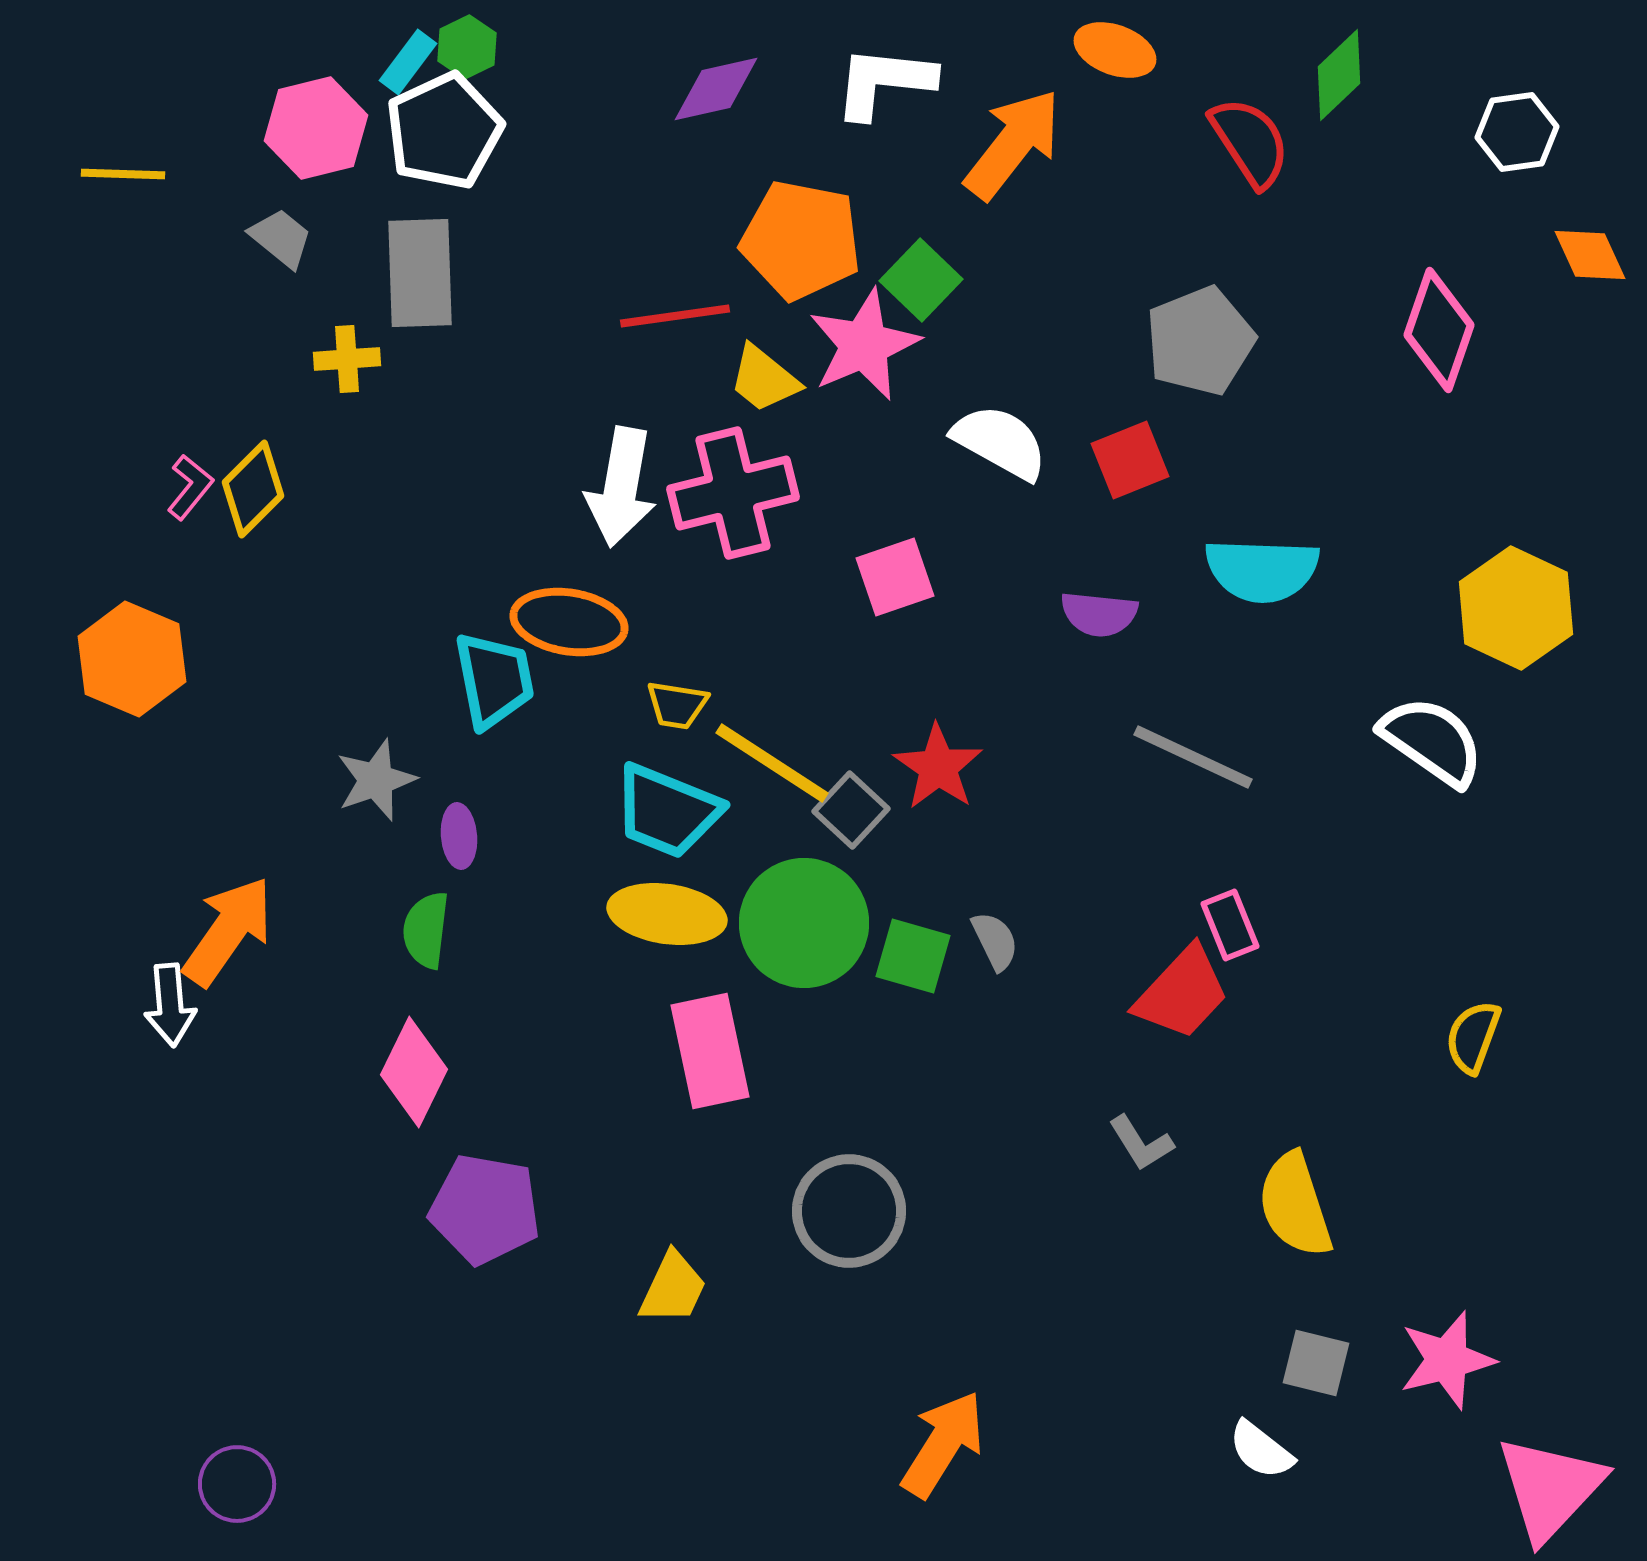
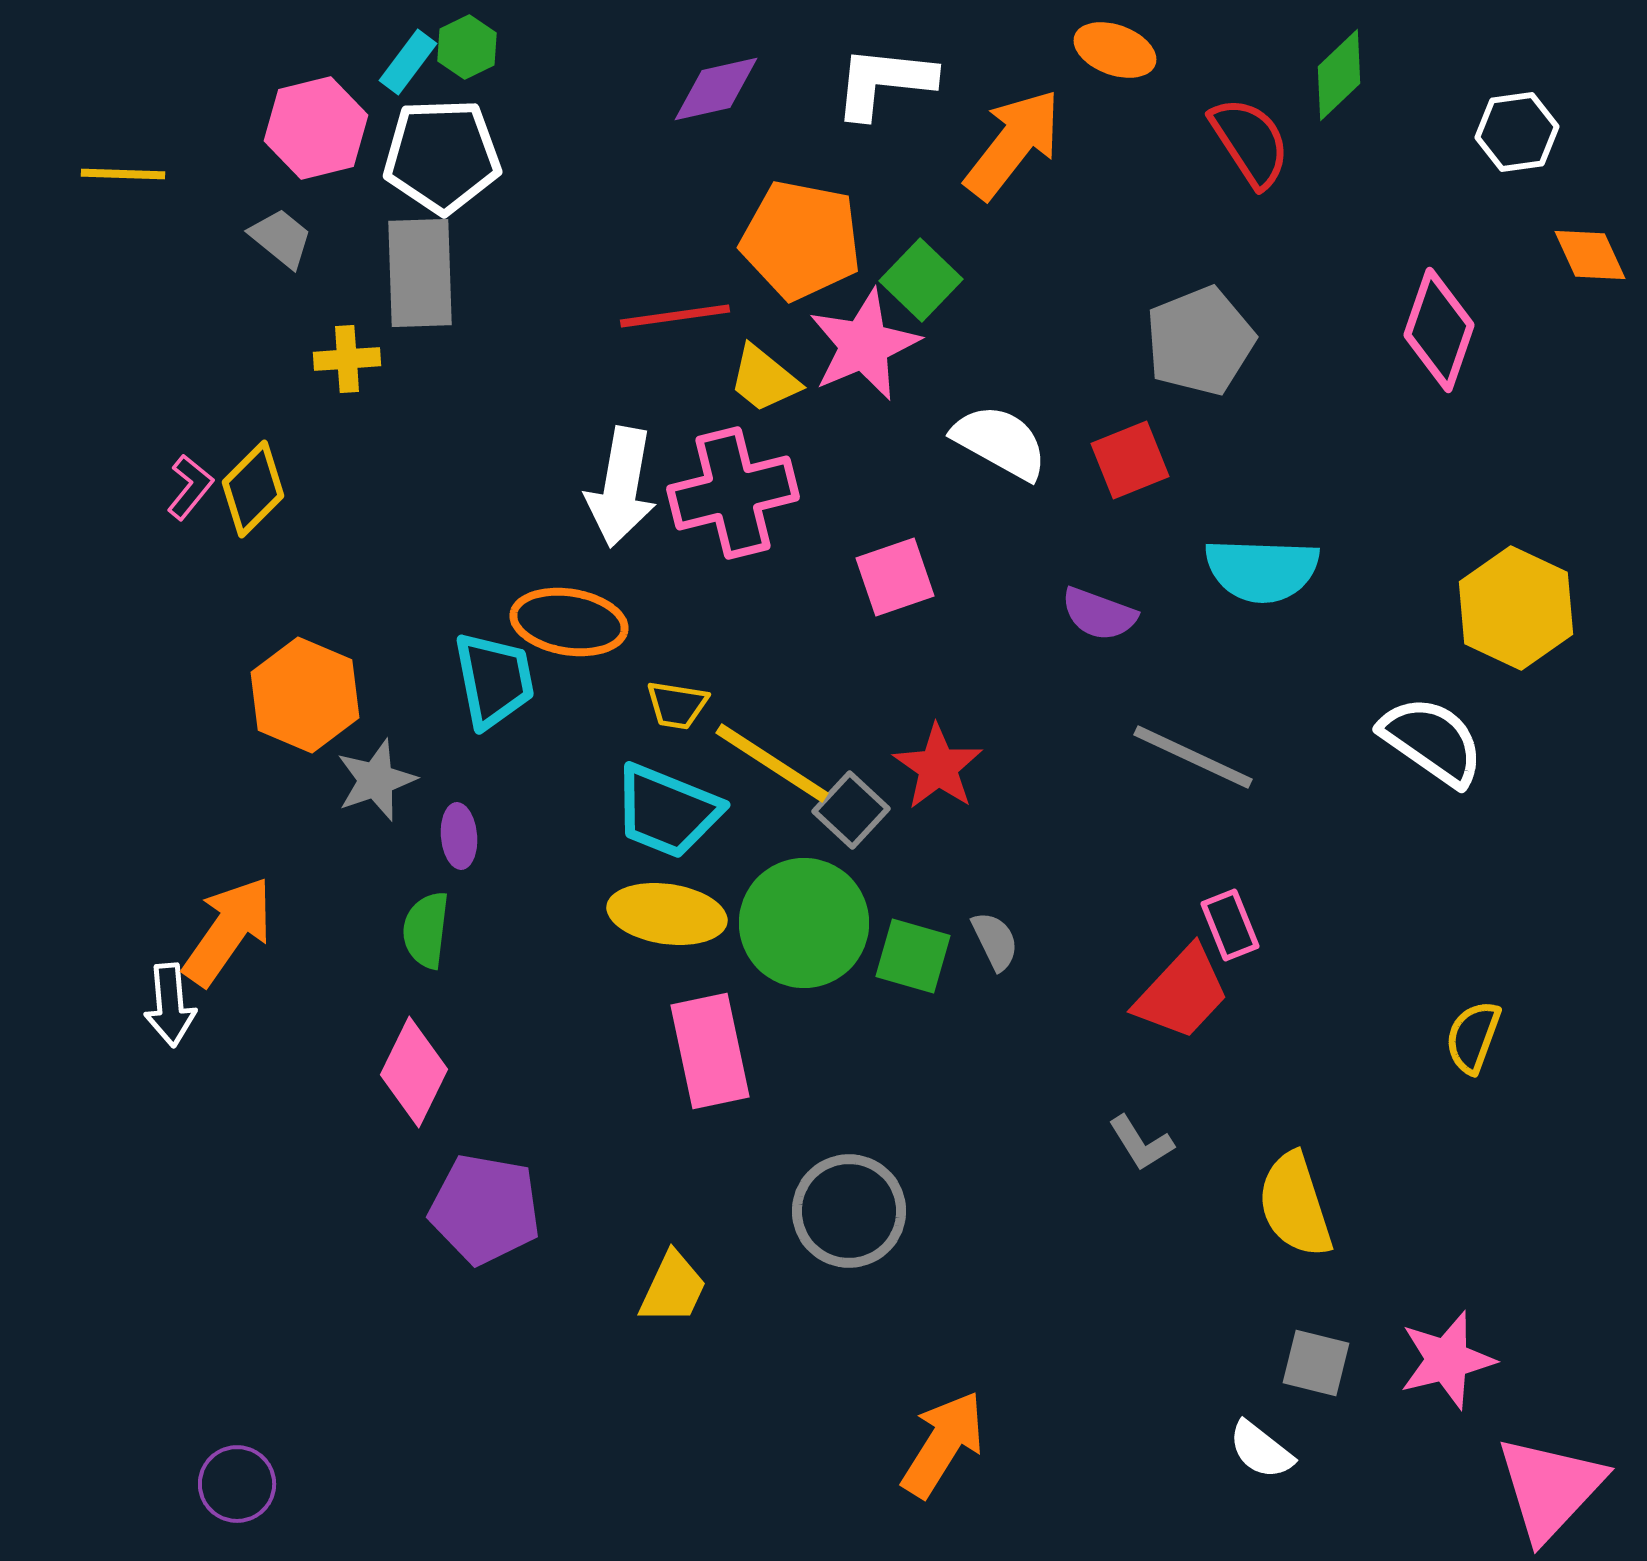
white pentagon at (444, 131): moved 2 px left, 25 px down; rotated 23 degrees clockwise
purple semicircle at (1099, 614): rotated 14 degrees clockwise
orange hexagon at (132, 659): moved 173 px right, 36 px down
